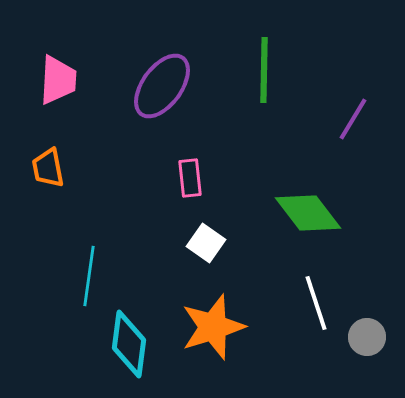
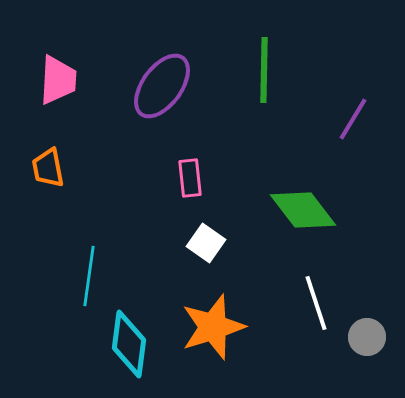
green diamond: moved 5 px left, 3 px up
